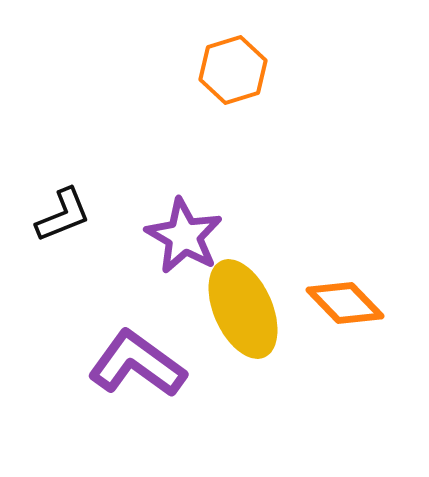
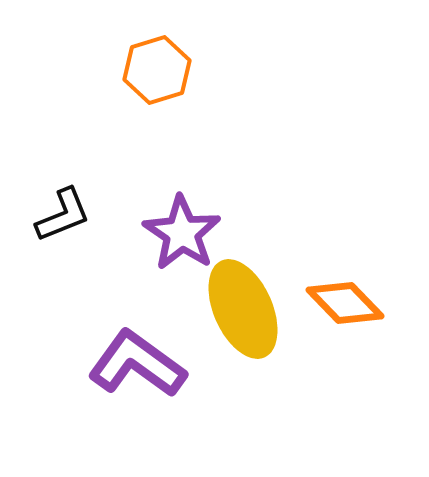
orange hexagon: moved 76 px left
purple star: moved 2 px left, 3 px up; rotated 4 degrees clockwise
